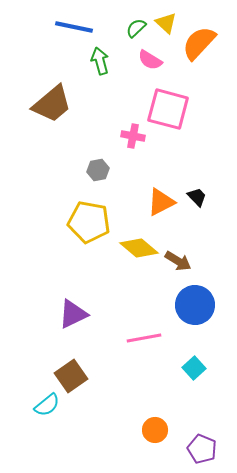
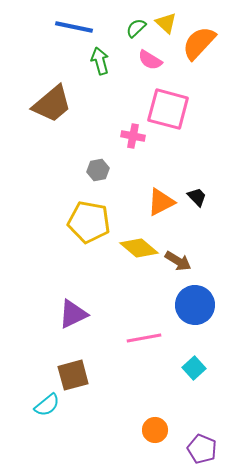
brown square: moved 2 px right, 1 px up; rotated 20 degrees clockwise
